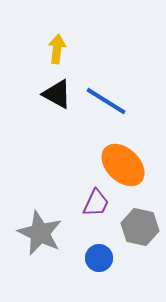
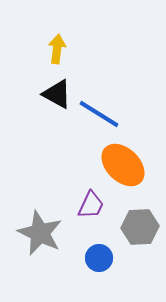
blue line: moved 7 px left, 13 px down
purple trapezoid: moved 5 px left, 2 px down
gray hexagon: rotated 15 degrees counterclockwise
